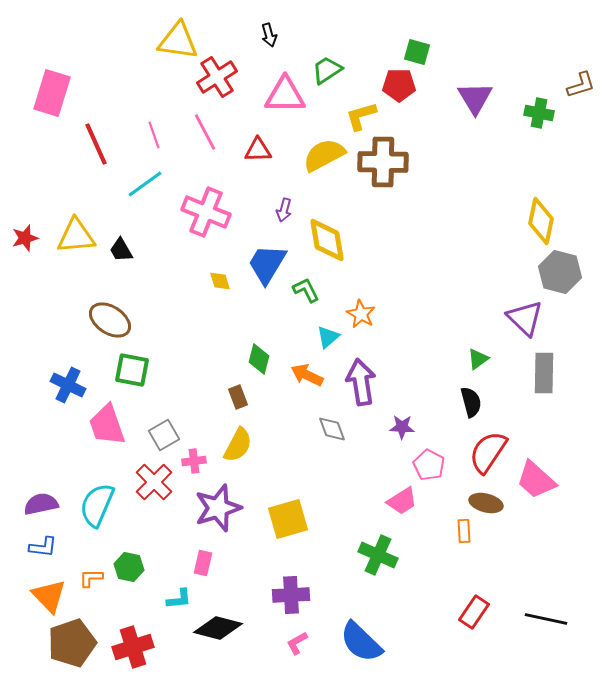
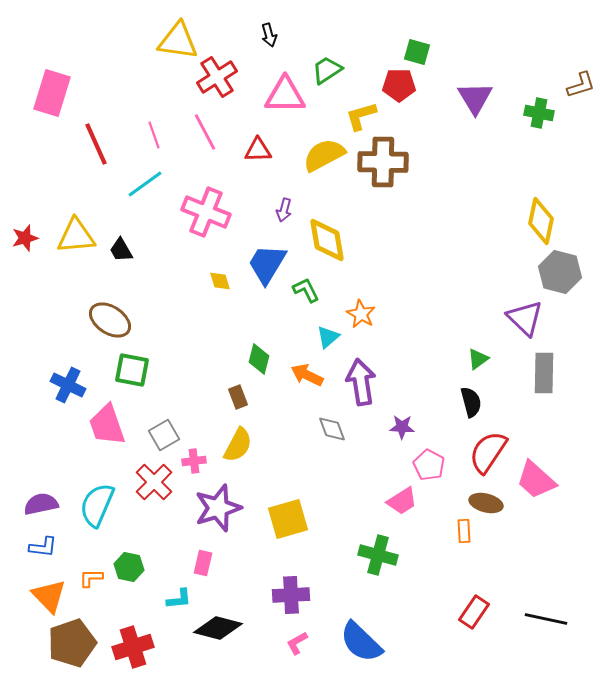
green cross at (378, 555): rotated 9 degrees counterclockwise
